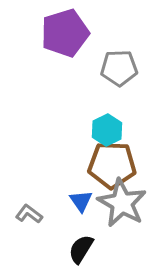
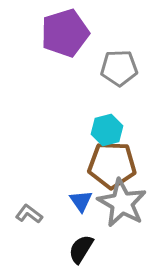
cyan hexagon: rotated 12 degrees clockwise
